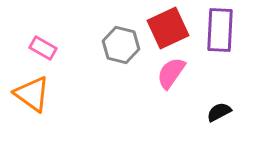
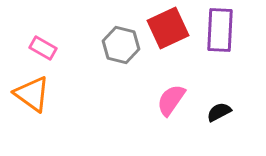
pink semicircle: moved 27 px down
